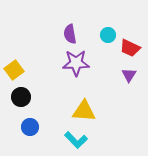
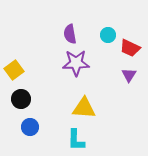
black circle: moved 2 px down
yellow triangle: moved 3 px up
cyan L-shape: rotated 45 degrees clockwise
